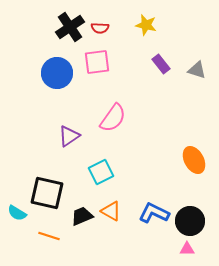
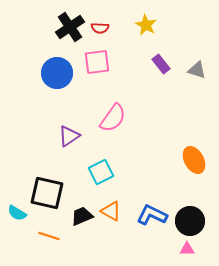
yellow star: rotated 15 degrees clockwise
blue L-shape: moved 2 px left, 2 px down
